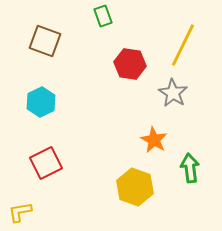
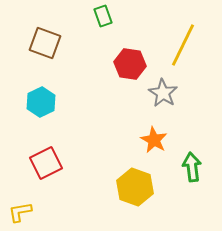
brown square: moved 2 px down
gray star: moved 10 px left
green arrow: moved 2 px right, 1 px up
